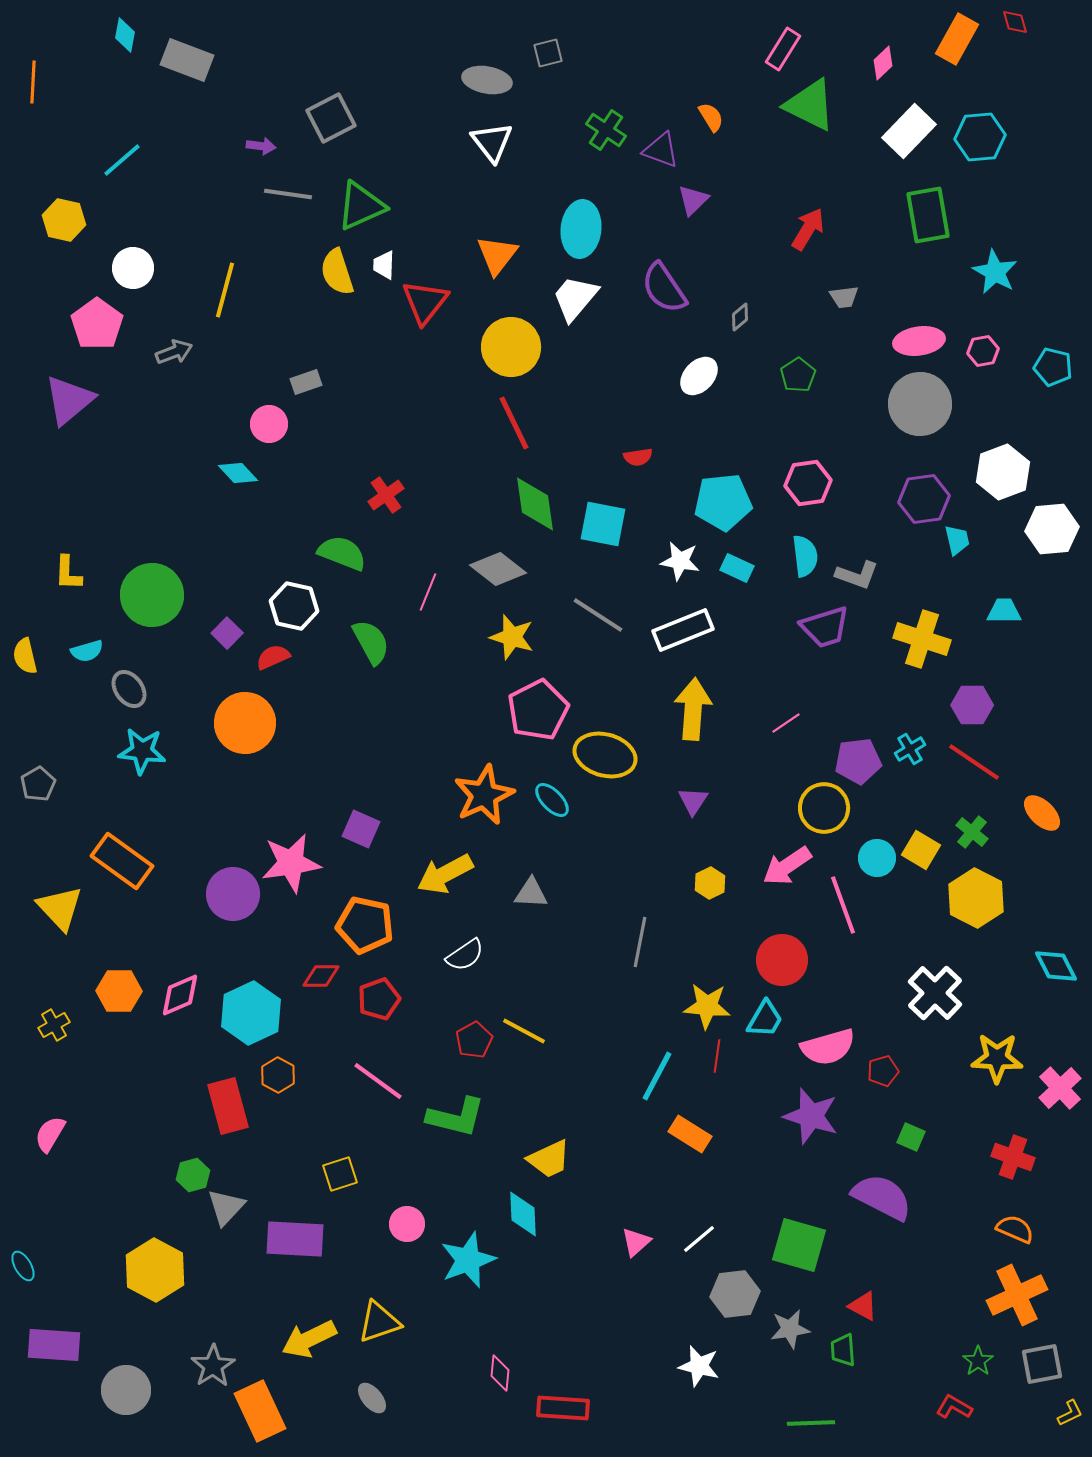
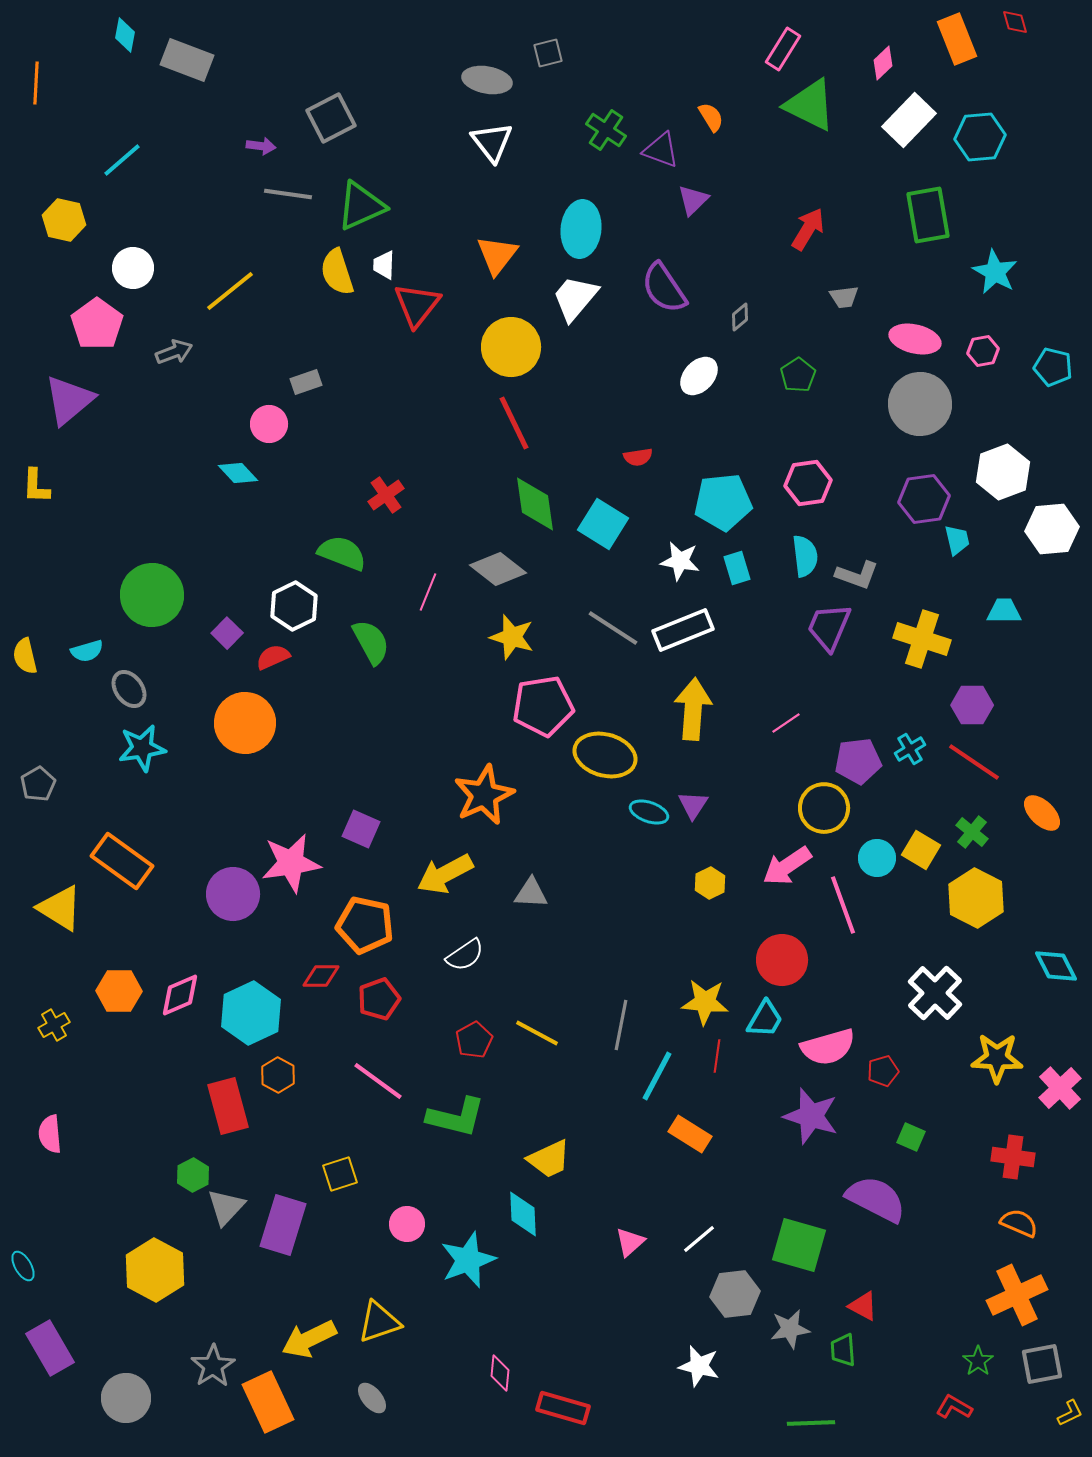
orange rectangle at (957, 39): rotated 51 degrees counterclockwise
orange line at (33, 82): moved 3 px right, 1 px down
white rectangle at (909, 131): moved 11 px up
yellow line at (225, 290): moved 5 px right, 1 px down; rotated 36 degrees clockwise
red triangle at (425, 302): moved 8 px left, 3 px down
pink ellipse at (919, 341): moved 4 px left, 2 px up; rotated 21 degrees clockwise
cyan square at (603, 524): rotated 21 degrees clockwise
cyan rectangle at (737, 568): rotated 48 degrees clockwise
yellow L-shape at (68, 573): moved 32 px left, 87 px up
white hexagon at (294, 606): rotated 21 degrees clockwise
gray line at (598, 615): moved 15 px right, 13 px down
purple trapezoid at (825, 627): moved 4 px right; rotated 130 degrees clockwise
pink pentagon at (538, 710): moved 5 px right, 4 px up; rotated 18 degrees clockwise
cyan star at (142, 751): moved 3 px up; rotated 15 degrees counterclockwise
cyan ellipse at (552, 800): moved 97 px right, 12 px down; rotated 27 degrees counterclockwise
purple triangle at (693, 801): moved 4 px down
yellow triangle at (60, 908): rotated 15 degrees counterclockwise
gray line at (640, 942): moved 19 px left, 83 px down
yellow star at (707, 1006): moved 2 px left, 4 px up
yellow line at (524, 1031): moved 13 px right, 2 px down
pink semicircle at (50, 1134): rotated 36 degrees counterclockwise
red cross at (1013, 1157): rotated 12 degrees counterclockwise
green hexagon at (193, 1175): rotated 12 degrees counterclockwise
purple semicircle at (882, 1197): moved 6 px left, 2 px down
orange semicircle at (1015, 1229): moved 4 px right, 6 px up
purple rectangle at (295, 1239): moved 12 px left, 14 px up; rotated 76 degrees counterclockwise
pink triangle at (636, 1242): moved 6 px left
purple rectangle at (54, 1345): moved 4 px left, 3 px down; rotated 56 degrees clockwise
gray circle at (126, 1390): moved 8 px down
red rectangle at (563, 1408): rotated 12 degrees clockwise
orange rectangle at (260, 1411): moved 8 px right, 9 px up
